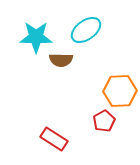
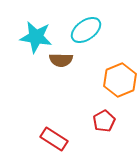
cyan star: rotated 8 degrees clockwise
orange hexagon: moved 11 px up; rotated 20 degrees counterclockwise
